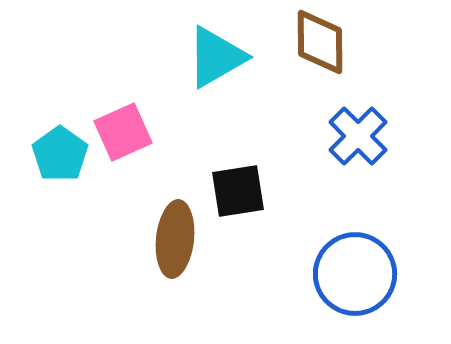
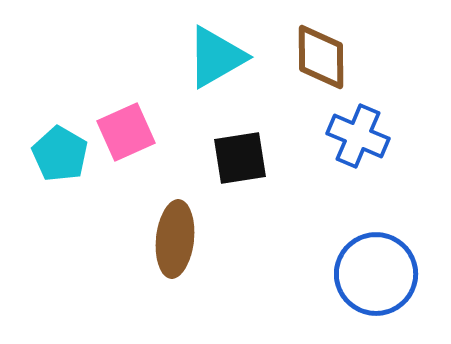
brown diamond: moved 1 px right, 15 px down
pink square: moved 3 px right
blue cross: rotated 22 degrees counterclockwise
cyan pentagon: rotated 6 degrees counterclockwise
black square: moved 2 px right, 33 px up
blue circle: moved 21 px right
